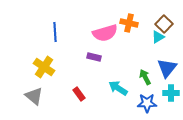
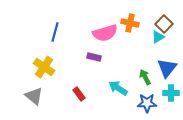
orange cross: moved 1 px right
blue line: rotated 18 degrees clockwise
